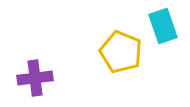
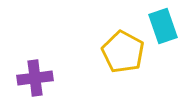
yellow pentagon: moved 2 px right; rotated 6 degrees clockwise
